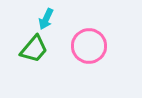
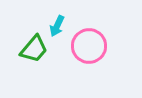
cyan arrow: moved 11 px right, 7 px down
